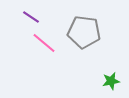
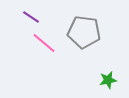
green star: moved 3 px left, 1 px up
